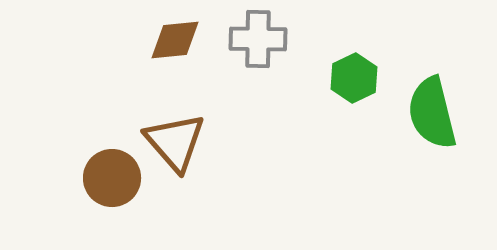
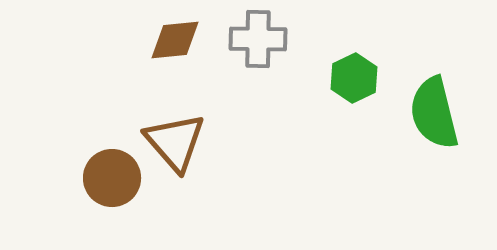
green semicircle: moved 2 px right
